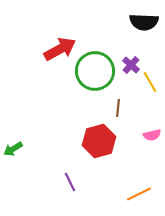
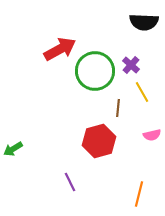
yellow line: moved 8 px left, 10 px down
orange line: rotated 50 degrees counterclockwise
